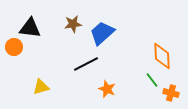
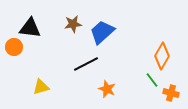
blue trapezoid: moved 1 px up
orange diamond: rotated 32 degrees clockwise
